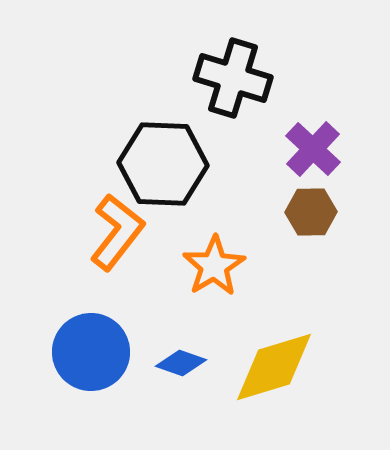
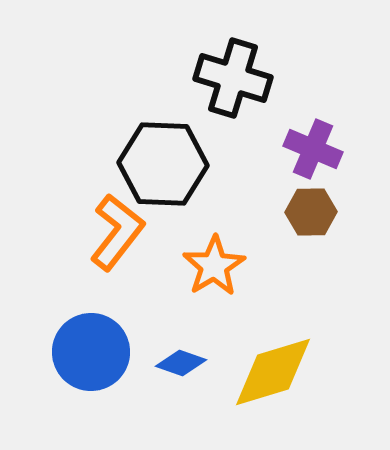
purple cross: rotated 20 degrees counterclockwise
yellow diamond: moved 1 px left, 5 px down
